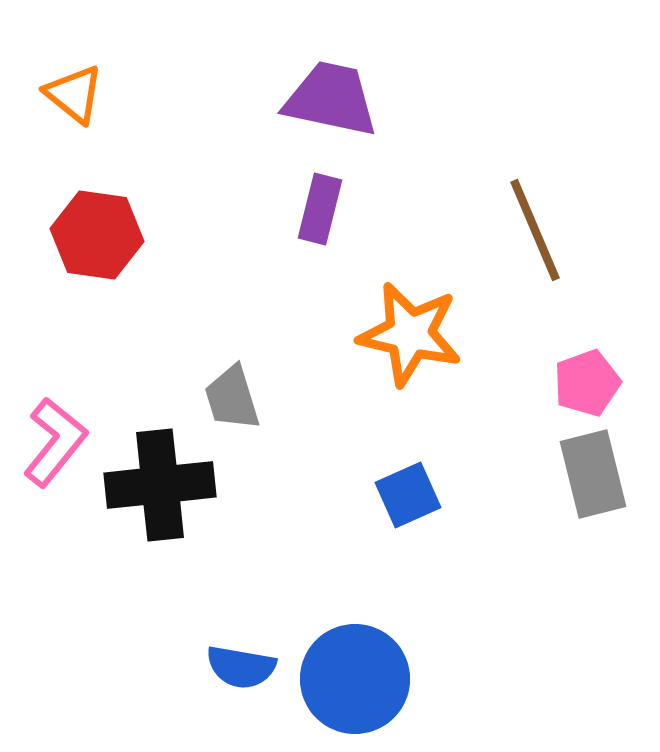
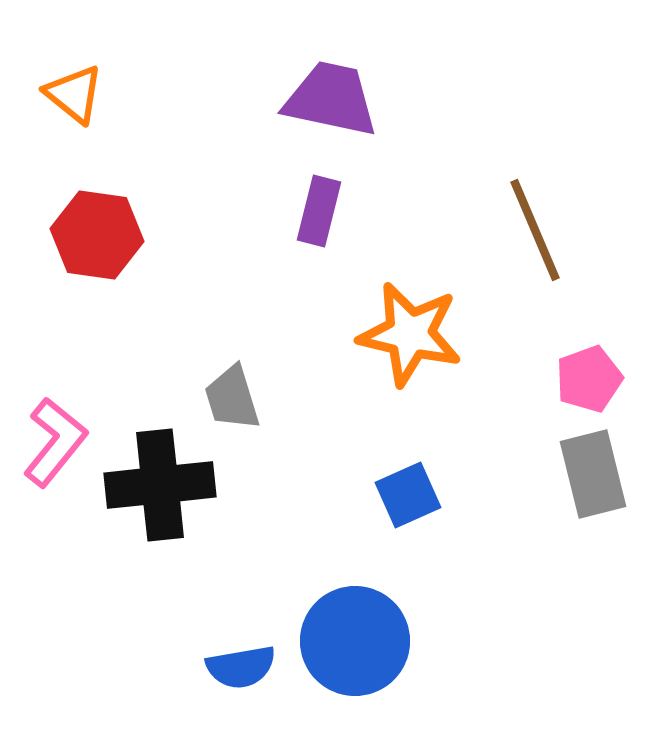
purple rectangle: moved 1 px left, 2 px down
pink pentagon: moved 2 px right, 4 px up
blue semicircle: rotated 20 degrees counterclockwise
blue circle: moved 38 px up
